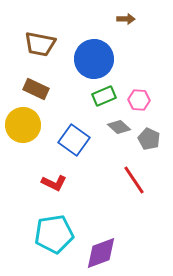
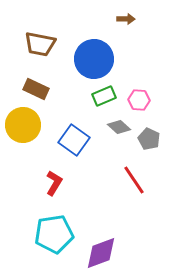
red L-shape: rotated 85 degrees counterclockwise
